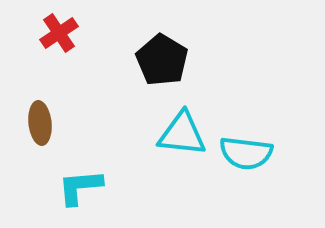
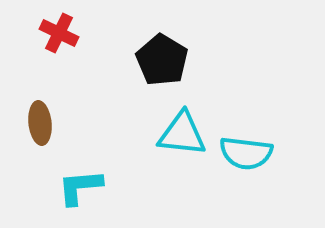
red cross: rotated 30 degrees counterclockwise
